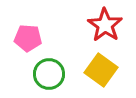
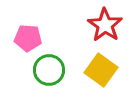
green circle: moved 4 px up
